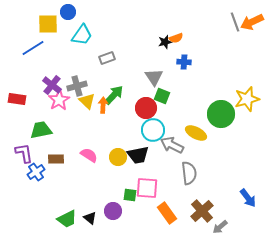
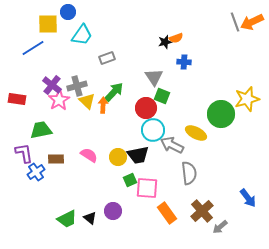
green arrow at (114, 95): moved 3 px up
green square at (130, 195): moved 15 px up; rotated 32 degrees counterclockwise
